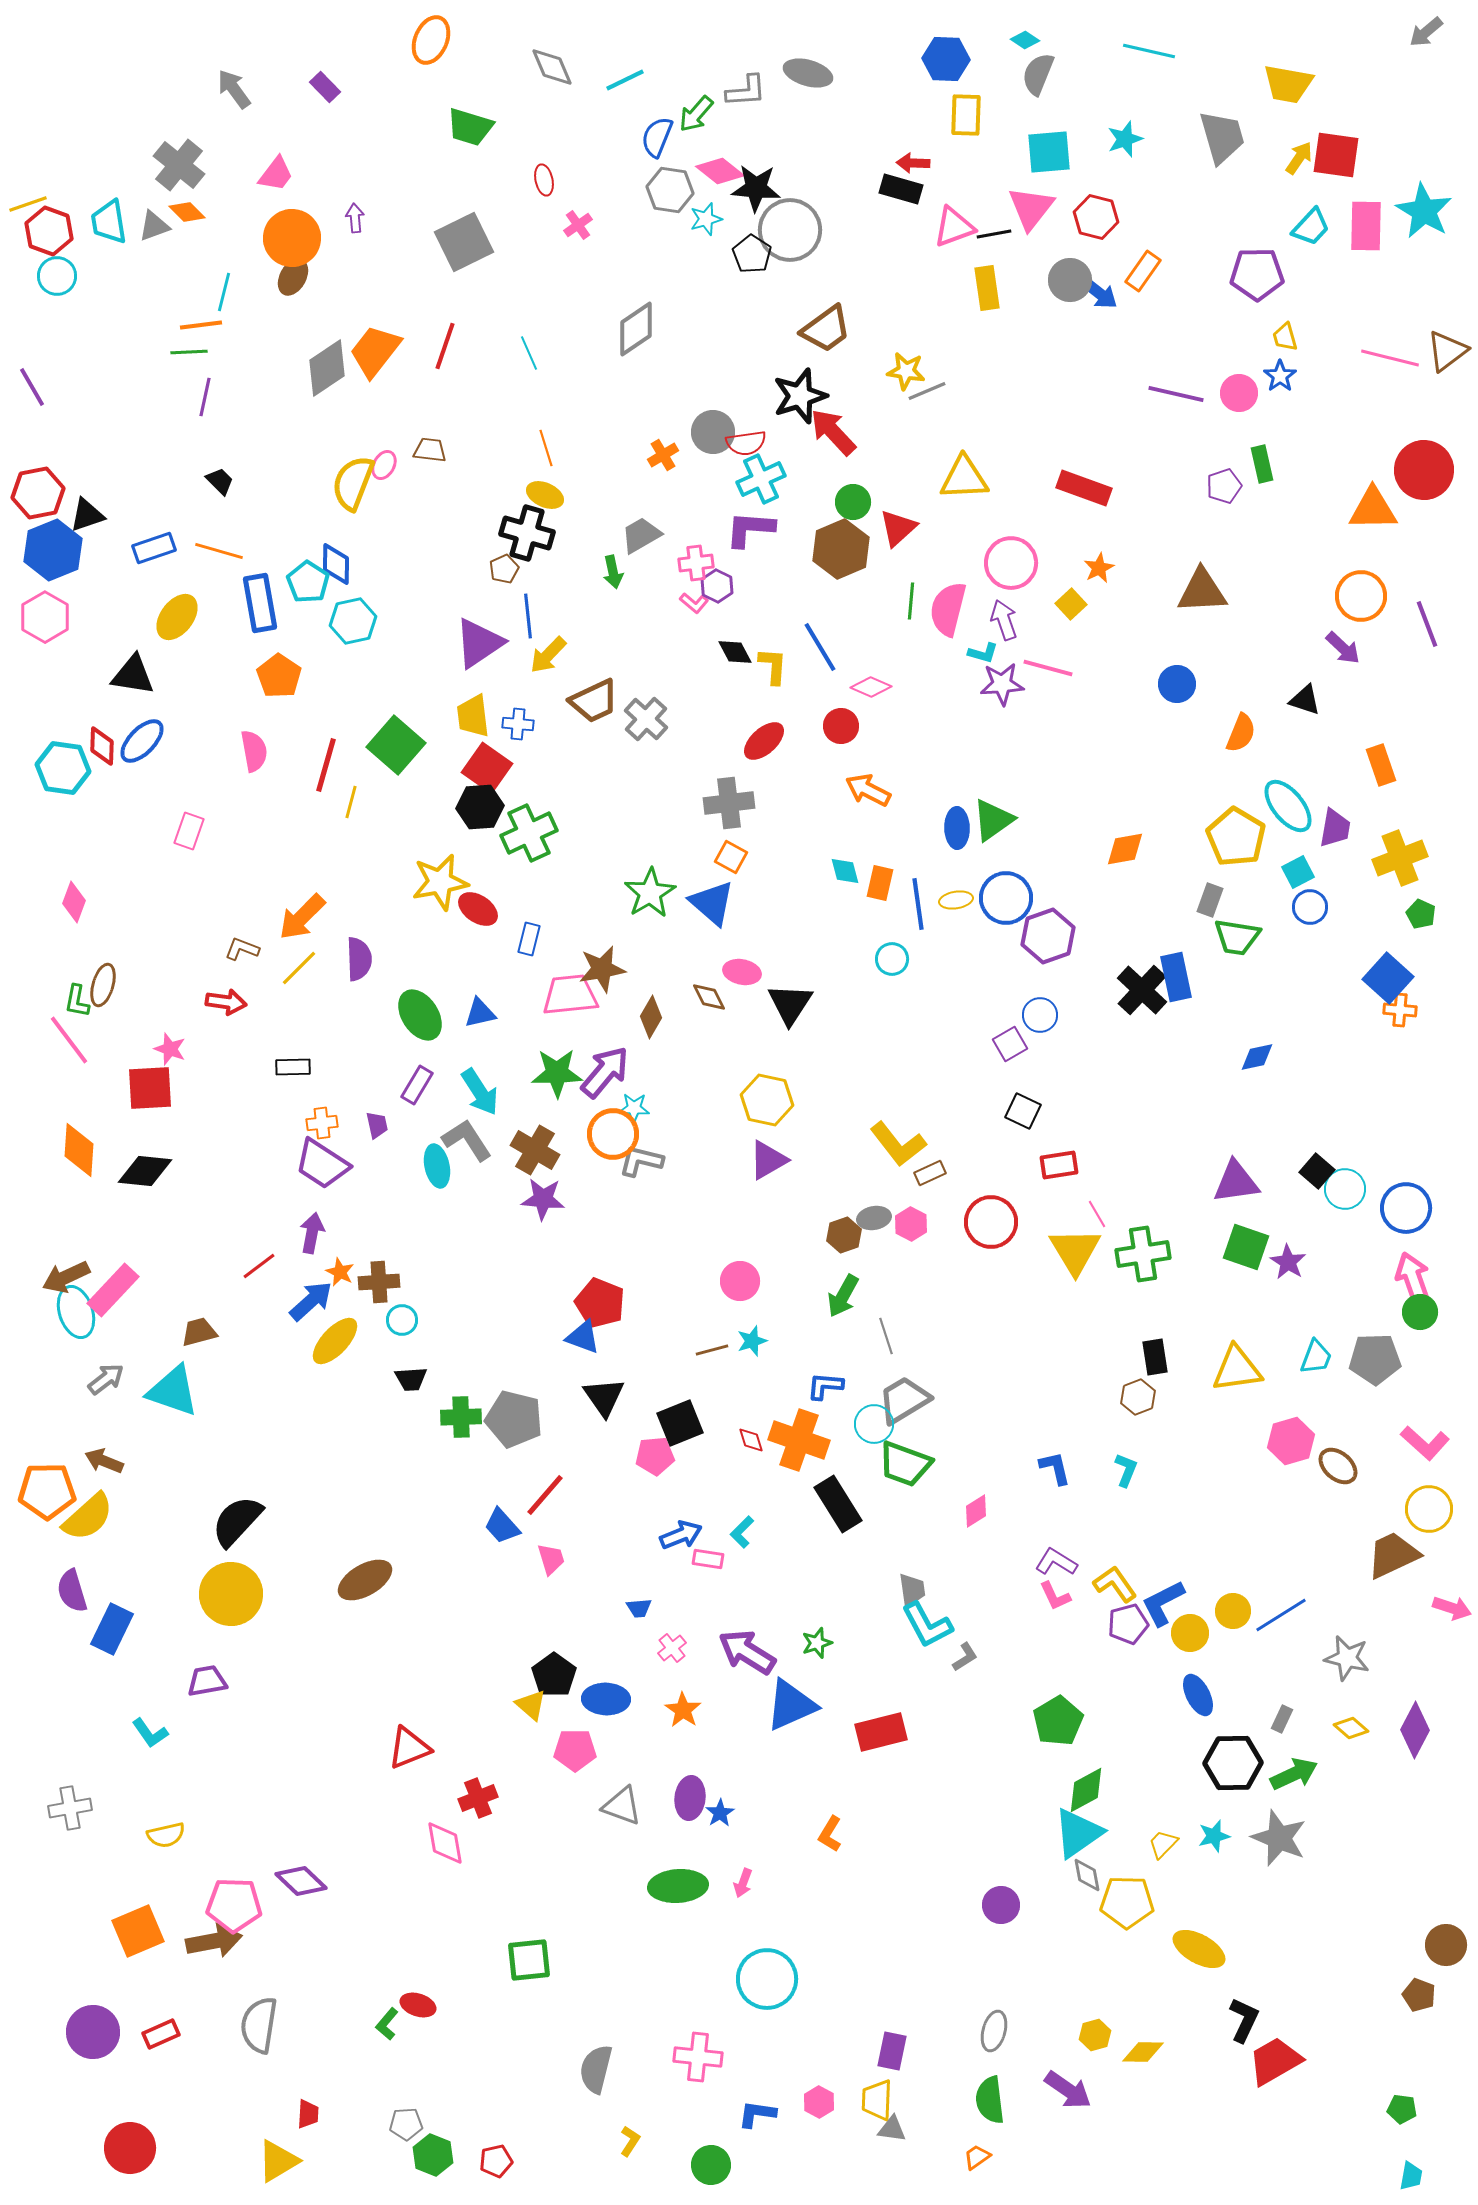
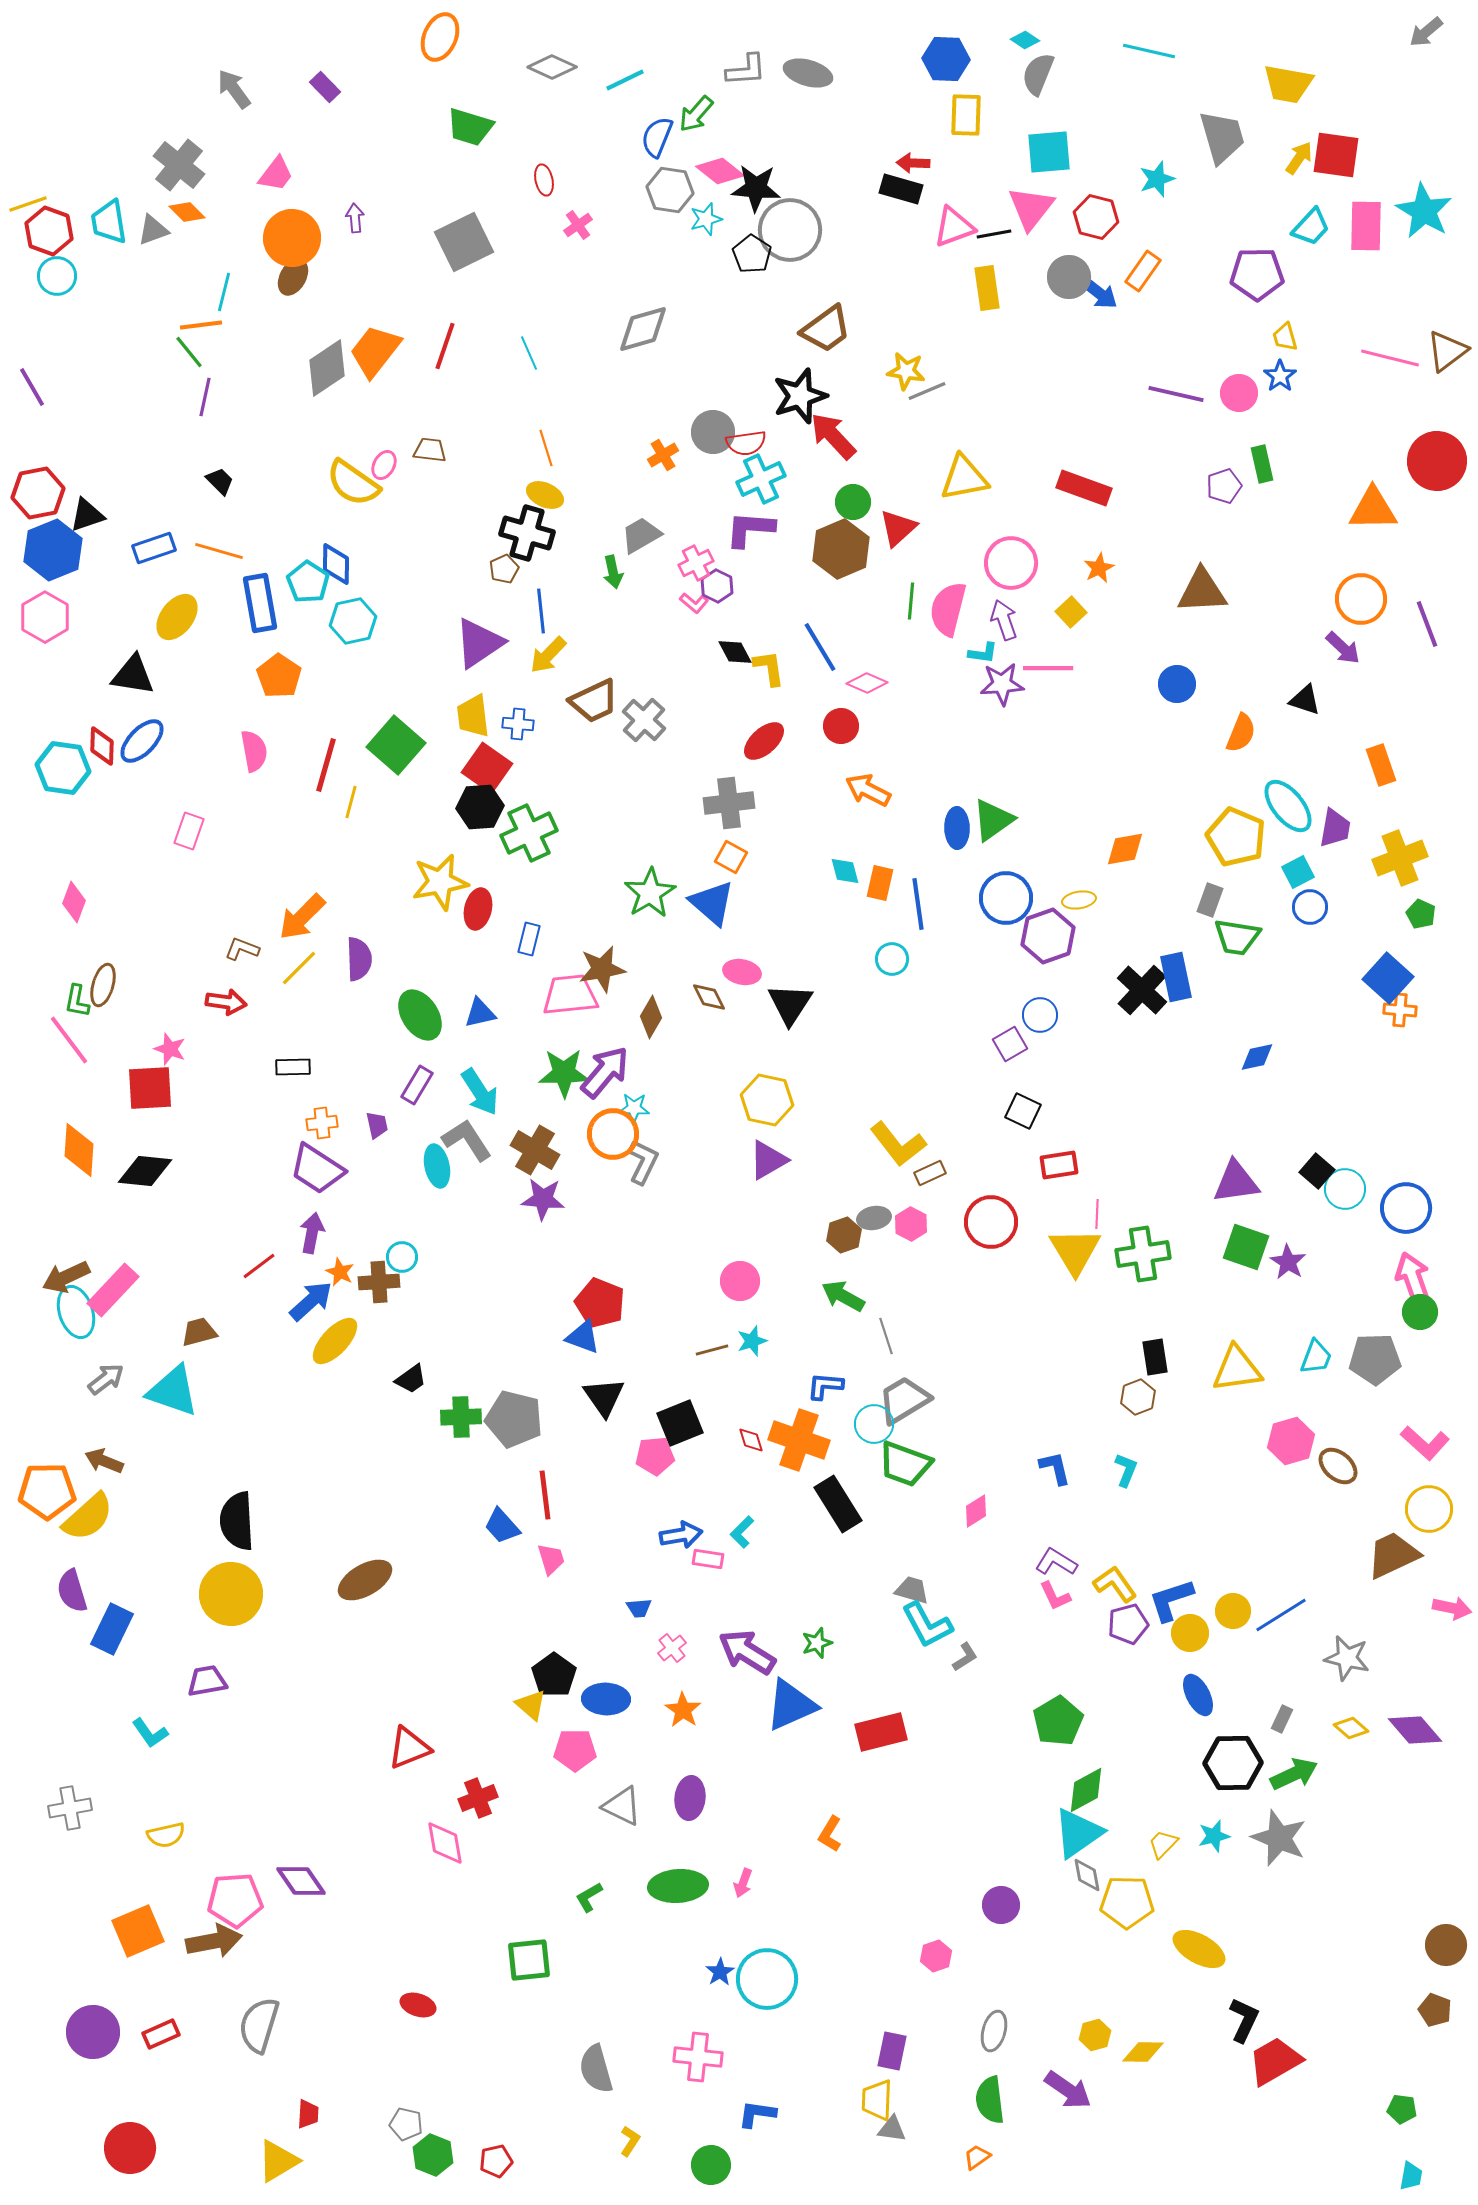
orange ellipse at (431, 40): moved 9 px right, 3 px up
gray diamond at (552, 67): rotated 42 degrees counterclockwise
gray L-shape at (746, 91): moved 21 px up
cyan star at (1125, 139): moved 32 px right, 40 px down
gray triangle at (154, 226): moved 1 px left, 4 px down
gray circle at (1070, 280): moved 1 px left, 3 px up
gray diamond at (636, 329): moved 7 px right; rotated 18 degrees clockwise
green line at (189, 352): rotated 54 degrees clockwise
red arrow at (833, 432): moved 4 px down
red circle at (1424, 470): moved 13 px right, 9 px up
yellow triangle at (964, 478): rotated 8 degrees counterclockwise
yellow semicircle at (353, 483): rotated 76 degrees counterclockwise
pink cross at (696, 563): rotated 20 degrees counterclockwise
orange circle at (1361, 596): moved 3 px down
yellow square at (1071, 604): moved 8 px down
blue line at (528, 616): moved 13 px right, 5 px up
cyan L-shape at (983, 653): rotated 8 degrees counterclockwise
yellow L-shape at (773, 666): moved 4 px left, 2 px down; rotated 12 degrees counterclockwise
pink line at (1048, 668): rotated 15 degrees counterclockwise
pink diamond at (871, 687): moved 4 px left, 4 px up
gray cross at (646, 719): moved 2 px left, 1 px down
yellow pentagon at (1236, 837): rotated 8 degrees counterclockwise
yellow ellipse at (956, 900): moved 123 px right
red ellipse at (478, 909): rotated 69 degrees clockwise
green star at (557, 1073): moved 7 px right
gray L-shape at (641, 1161): moved 2 px right, 1 px down; rotated 102 degrees clockwise
purple trapezoid at (322, 1164): moved 5 px left, 5 px down
pink line at (1097, 1214): rotated 32 degrees clockwise
green arrow at (843, 1296): rotated 90 degrees clockwise
cyan circle at (402, 1320): moved 63 px up
black trapezoid at (411, 1379): rotated 32 degrees counterclockwise
red line at (545, 1495): rotated 48 degrees counterclockwise
black semicircle at (237, 1521): rotated 46 degrees counterclockwise
blue arrow at (681, 1535): rotated 12 degrees clockwise
gray trapezoid at (912, 1590): rotated 66 degrees counterclockwise
blue L-shape at (1163, 1603): moved 8 px right, 3 px up; rotated 9 degrees clockwise
pink arrow at (1452, 1608): rotated 6 degrees counterclockwise
purple diamond at (1415, 1730): rotated 68 degrees counterclockwise
gray triangle at (622, 1806): rotated 6 degrees clockwise
blue star at (720, 1813): moved 159 px down
purple diamond at (301, 1881): rotated 12 degrees clockwise
pink pentagon at (234, 1905): moved 1 px right, 5 px up; rotated 6 degrees counterclockwise
brown pentagon at (1419, 1995): moved 16 px right, 15 px down
green L-shape at (387, 2024): moved 202 px right, 127 px up; rotated 20 degrees clockwise
gray semicircle at (259, 2025): rotated 8 degrees clockwise
gray semicircle at (596, 2069): rotated 30 degrees counterclockwise
pink hexagon at (819, 2102): moved 117 px right, 146 px up; rotated 12 degrees clockwise
gray pentagon at (406, 2124): rotated 16 degrees clockwise
